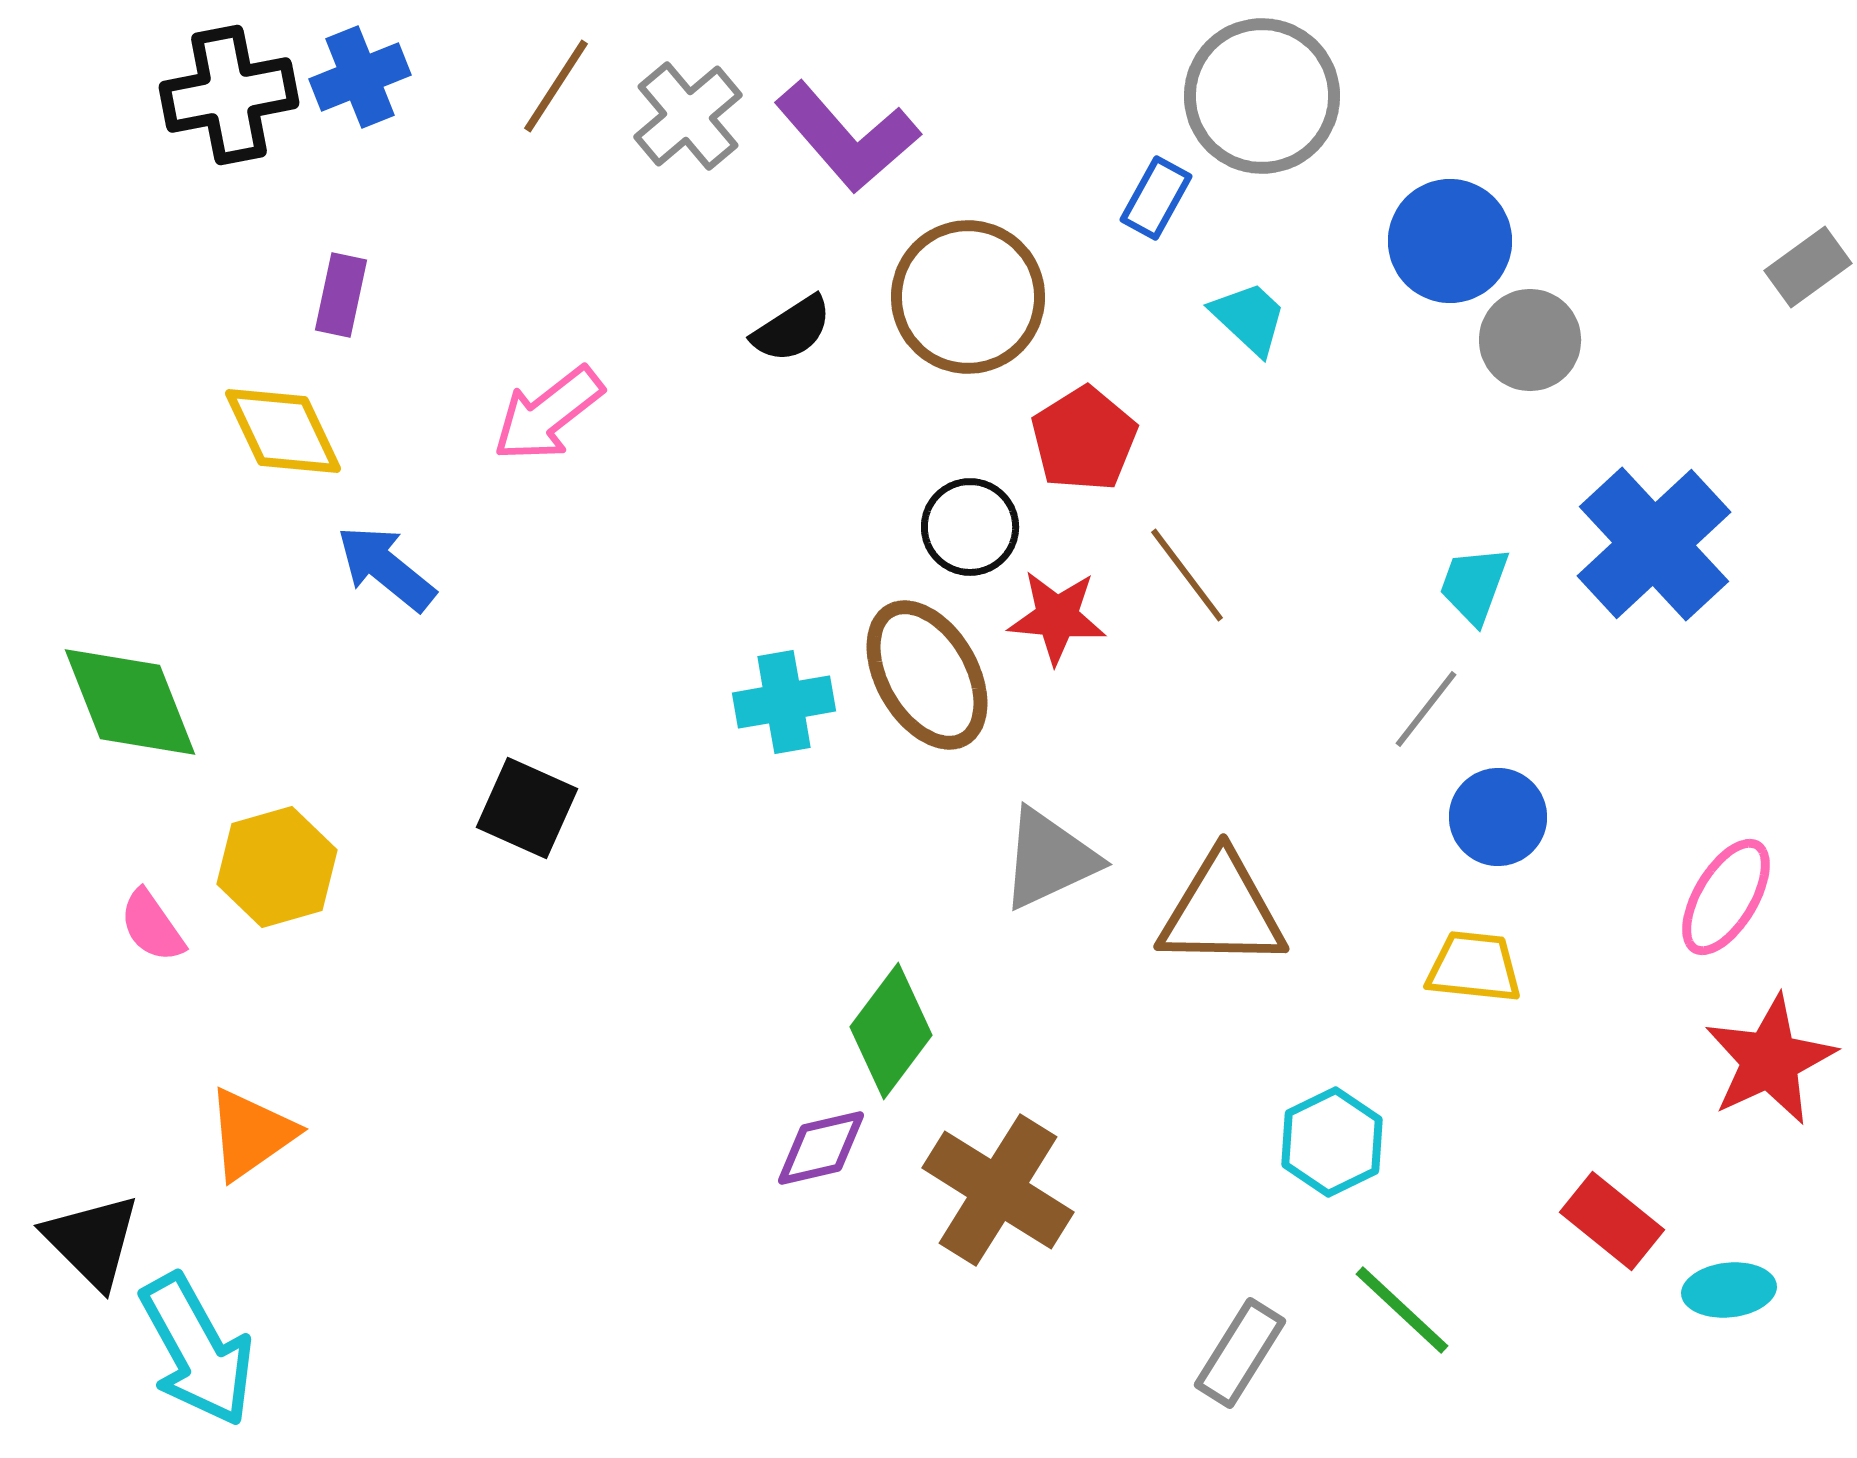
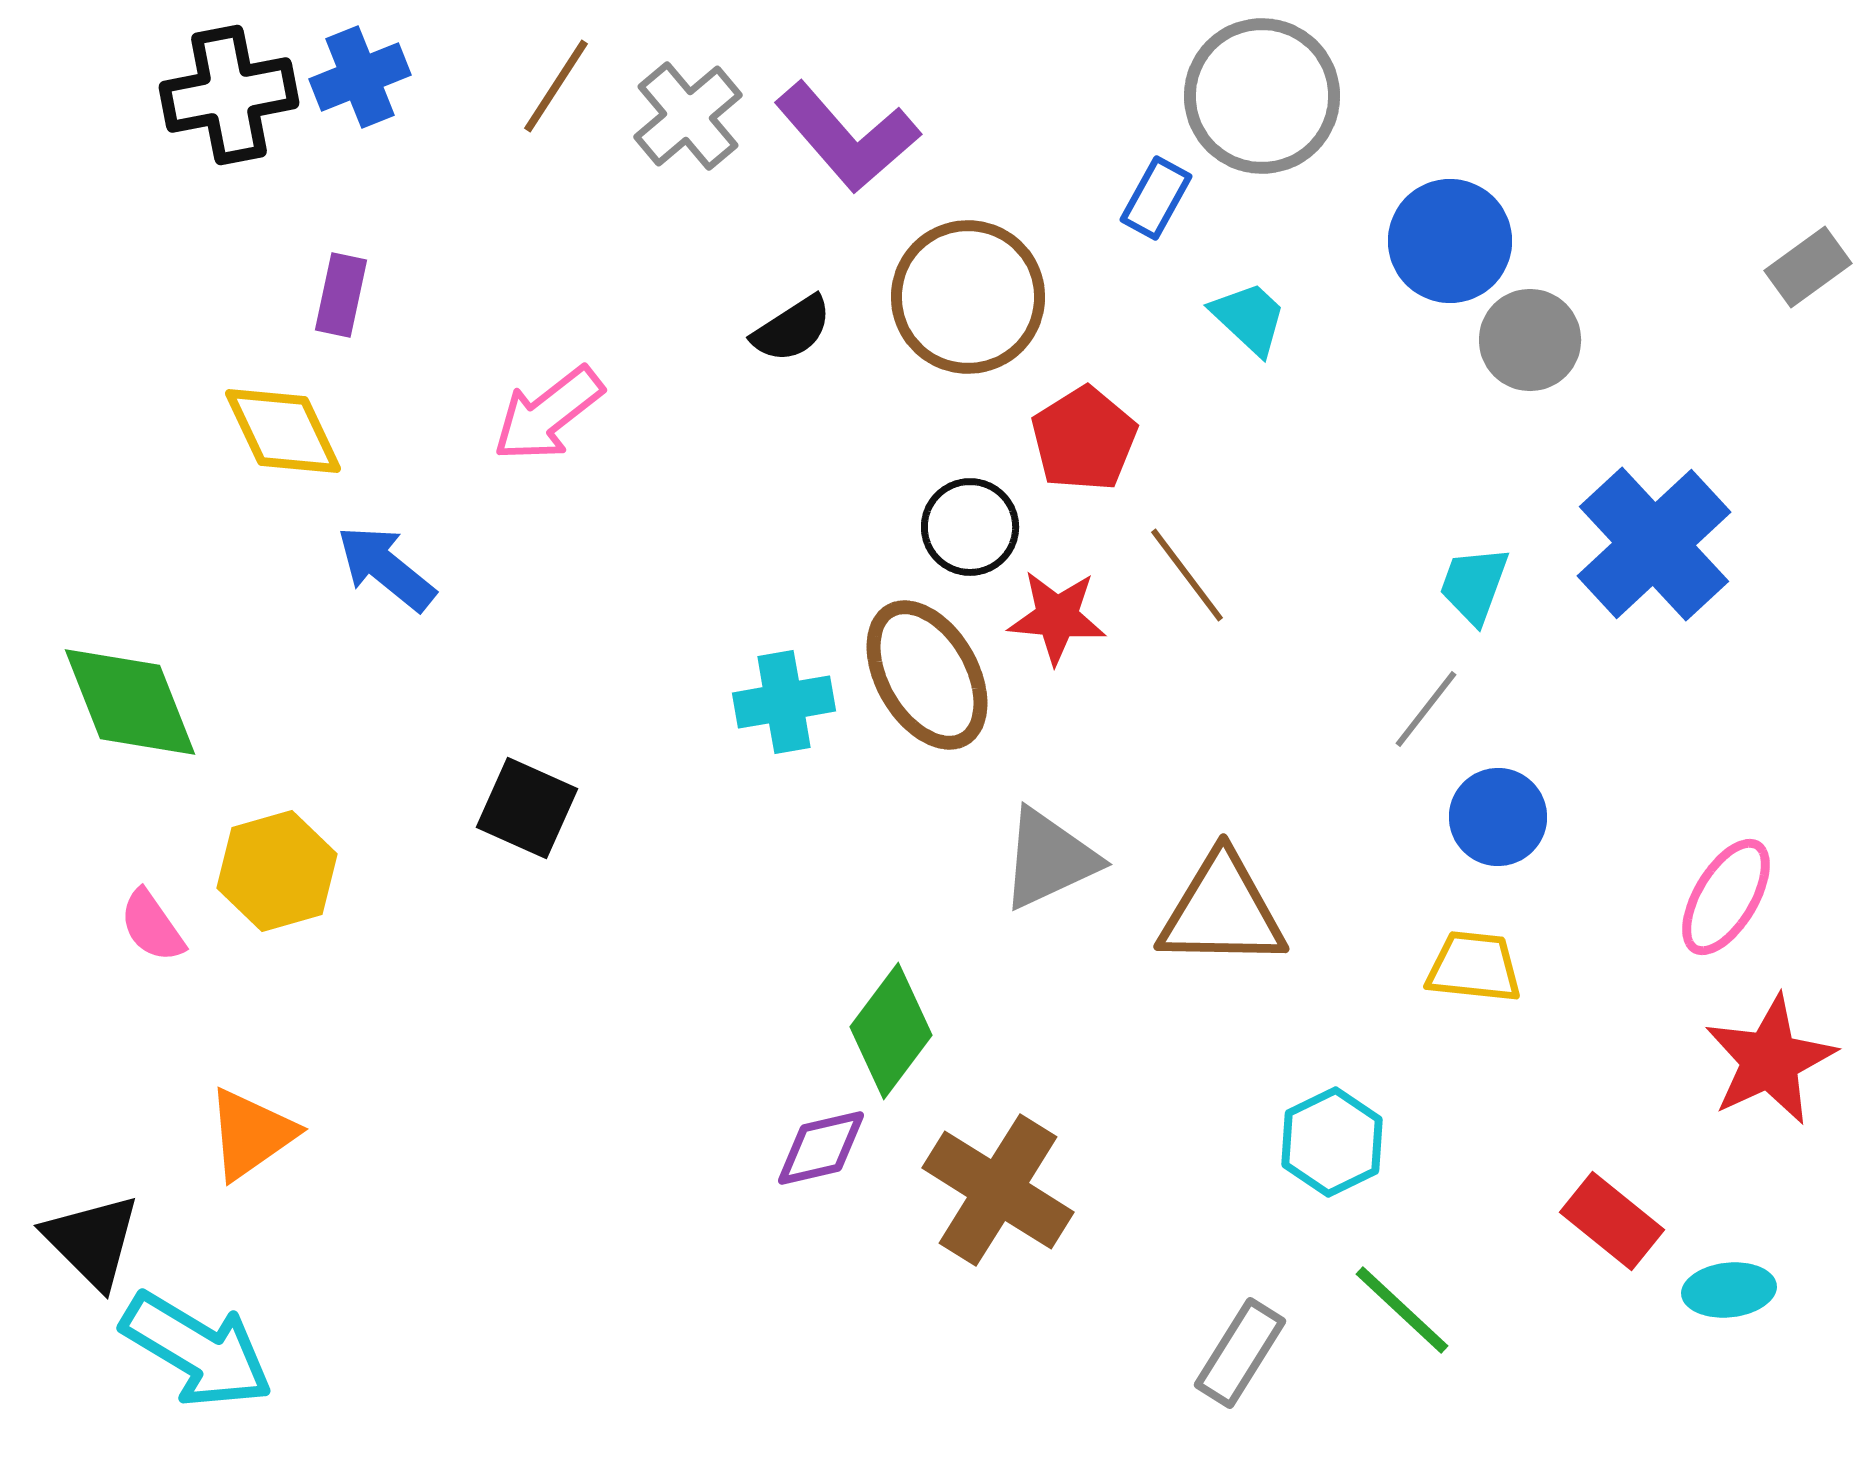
yellow hexagon at (277, 867): moved 4 px down
cyan arrow at (197, 1350): rotated 30 degrees counterclockwise
